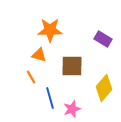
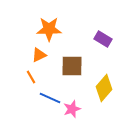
orange star: moved 1 px left, 1 px up
orange triangle: rotated 42 degrees counterclockwise
blue line: rotated 50 degrees counterclockwise
